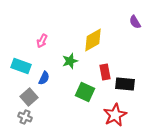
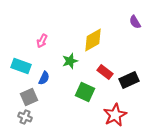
red rectangle: rotated 42 degrees counterclockwise
black rectangle: moved 4 px right, 4 px up; rotated 30 degrees counterclockwise
gray square: rotated 18 degrees clockwise
